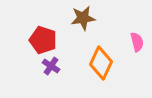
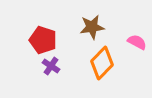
brown star: moved 9 px right, 9 px down
pink semicircle: rotated 48 degrees counterclockwise
orange diamond: moved 1 px right; rotated 20 degrees clockwise
